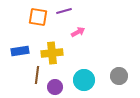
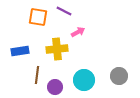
purple line: rotated 42 degrees clockwise
yellow cross: moved 5 px right, 4 px up
